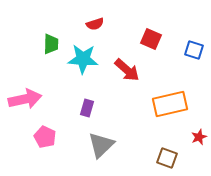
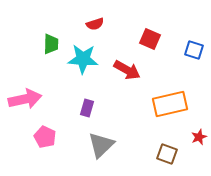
red square: moved 1 px left
red arrow: rotated 12 degrees counterclockwise
brown square: moved 4 px up
